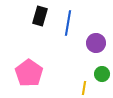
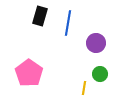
green circle: moved 2 px left
